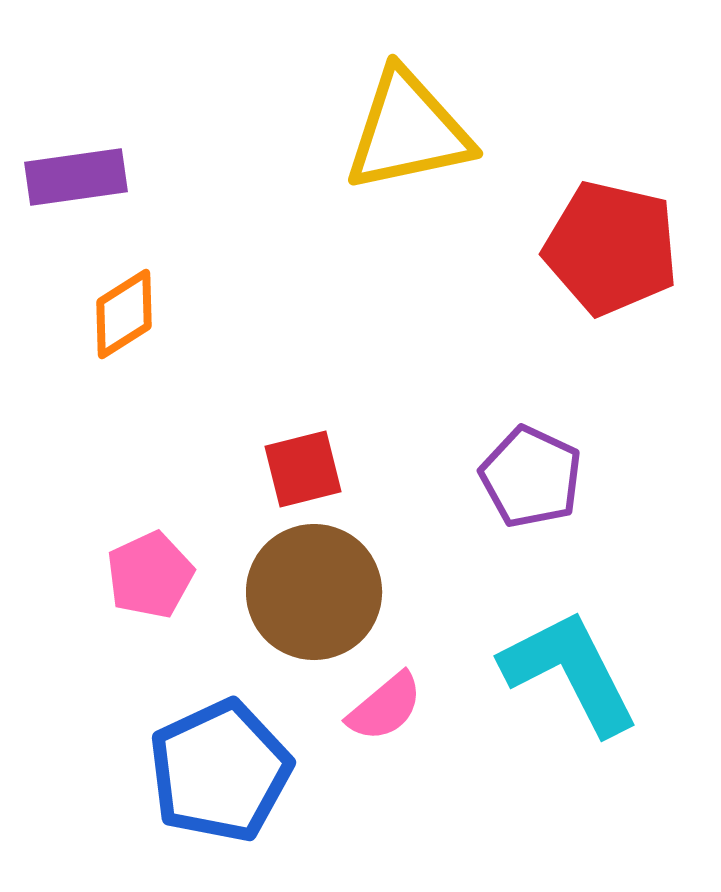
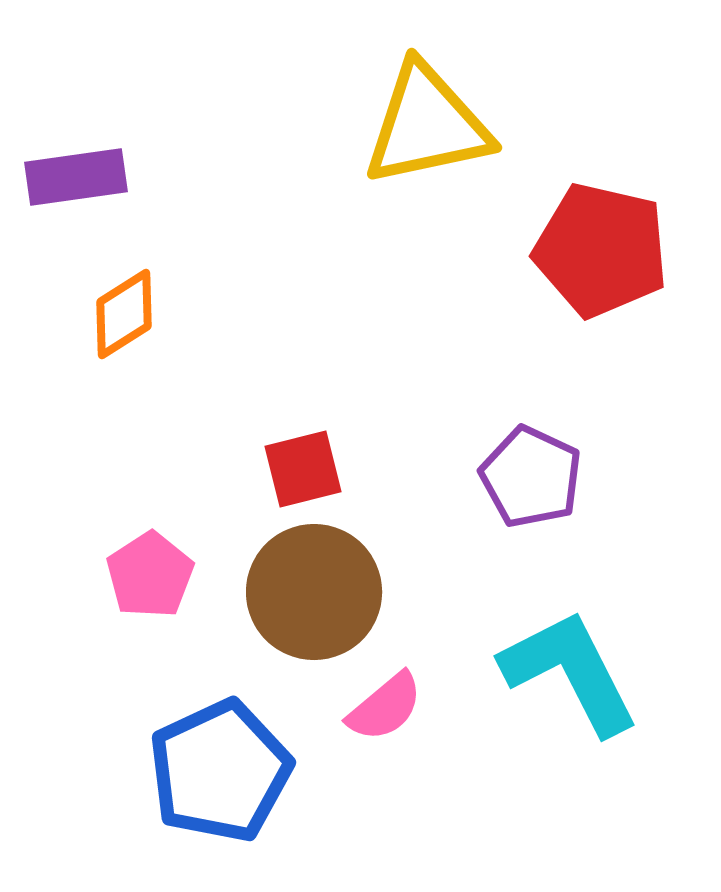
yellow triangle: moved 19 px right, 6 px up
red pentagon: moved 10 px left, 2 px down
pink pentagon: rotated 8 degrees counterclockwise
